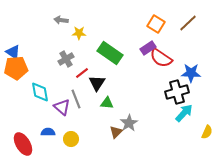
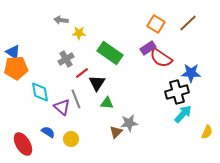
cyan arrow: moved 1 px left, 1 px down
gray star: rotated 24 degrees clockwise
blue semicircle: rotated 32 degrees clockwise
